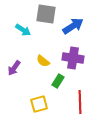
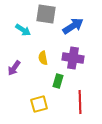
yellow semicircle: moved 3 px up; rotated 40 degrees clockwise
green rectangle: rotated 16 degrees counterclockwise
